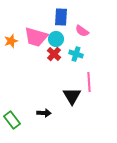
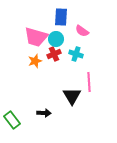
orange star: moved 24 px right, 20 px down
red cross: rotated 24 degrees clockwise
